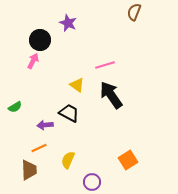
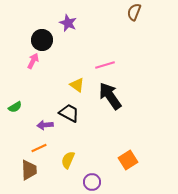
black circle: moved 2 px right
black arrow: moved 1 px left, 1 px down
